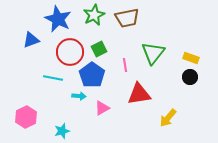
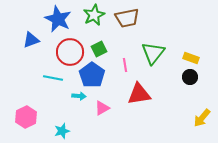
yellow arrow: moved 34 px right
